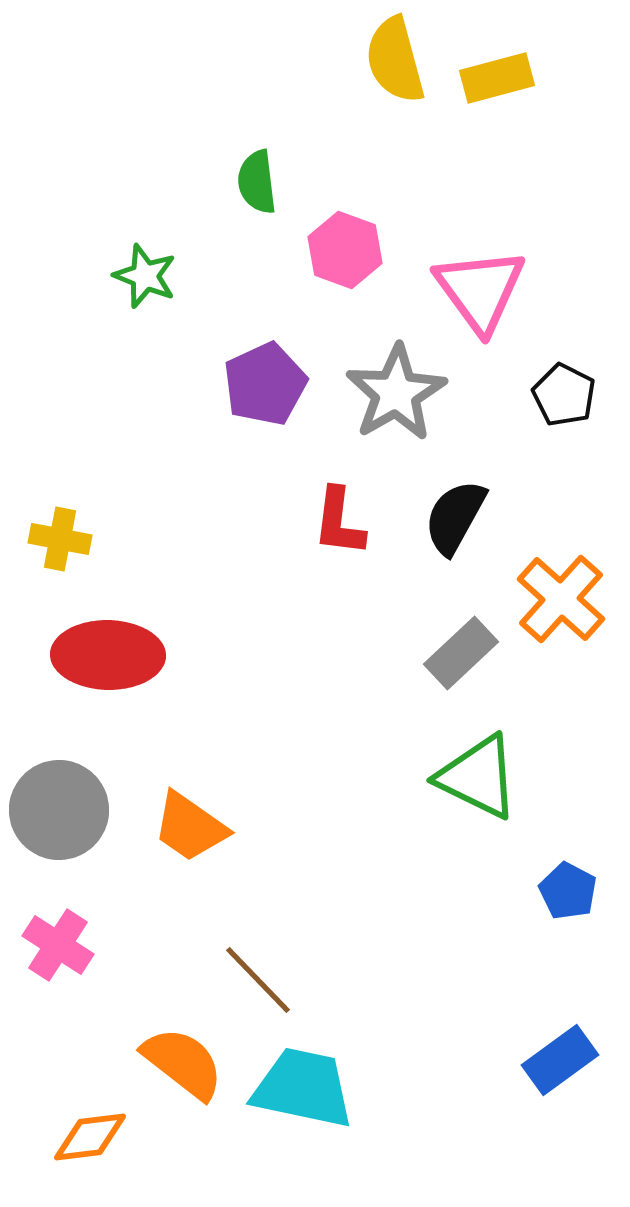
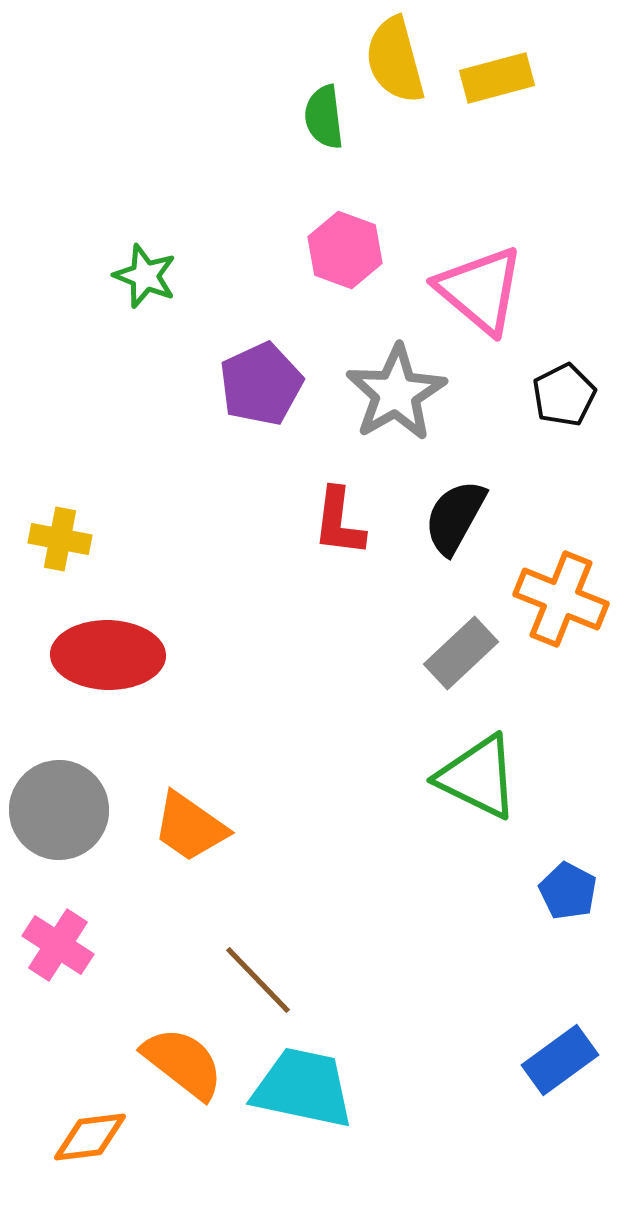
green semicircle: moved 67 px right, 65 px up
pink triangle: rotated 14 degrees counterclockwise
purple pentagon: moved 4 px left
black pentagon: rotated 18 degrees clockwise
orange cross: rotated 20 degrees counterclockwise
